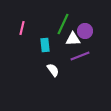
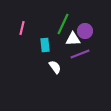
purple line: moved 2 px up
white semicircle: moved 2 px right, 3 px up
